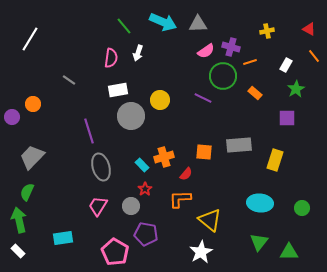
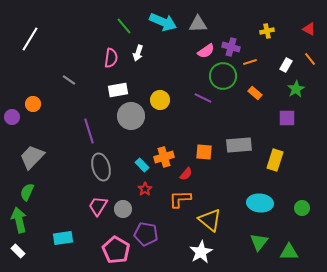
orange line at (314, 56): moved 4 px left, 3 px down
gray circle at (131, 206): moved 8 px left, 3 px down
pink pentagon at (115, 252): moved 1 px right, 2 px up
